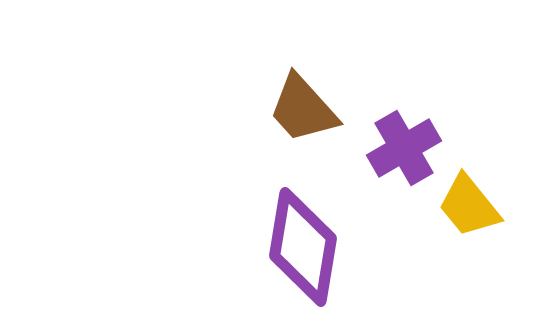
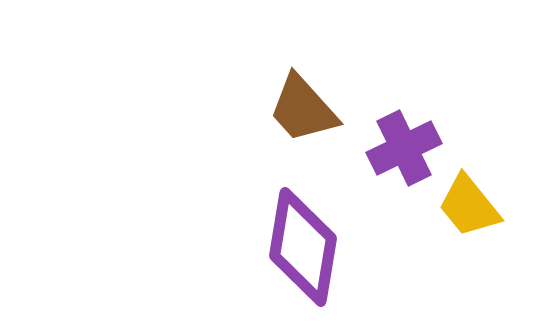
purple cross: rotated 4 degrees clockwise
